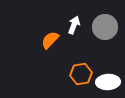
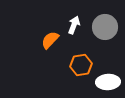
orange hexagon: moved 9 px up
